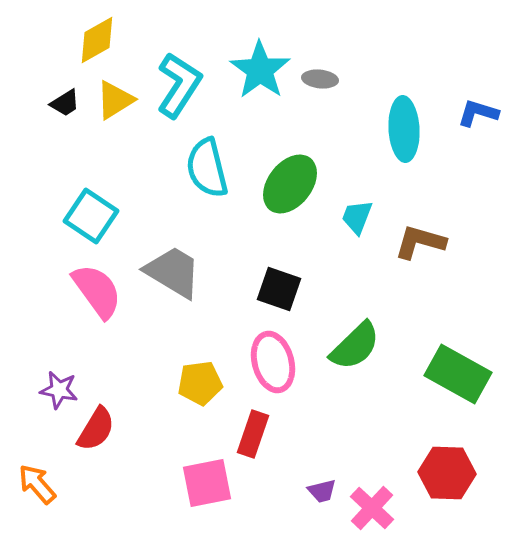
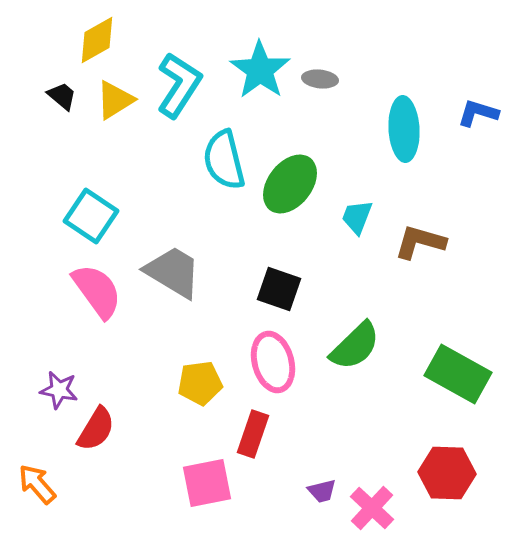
black trapezoid: moved 3 px left, 7 px up; rotated 108 degrees counterclockwise
cyan semicircle: moved 17 px right, 8 px up
